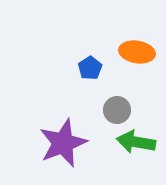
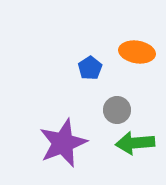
green arrow: moved 1 px left, 1 px down; rotated 15 degrees counterclockwise
